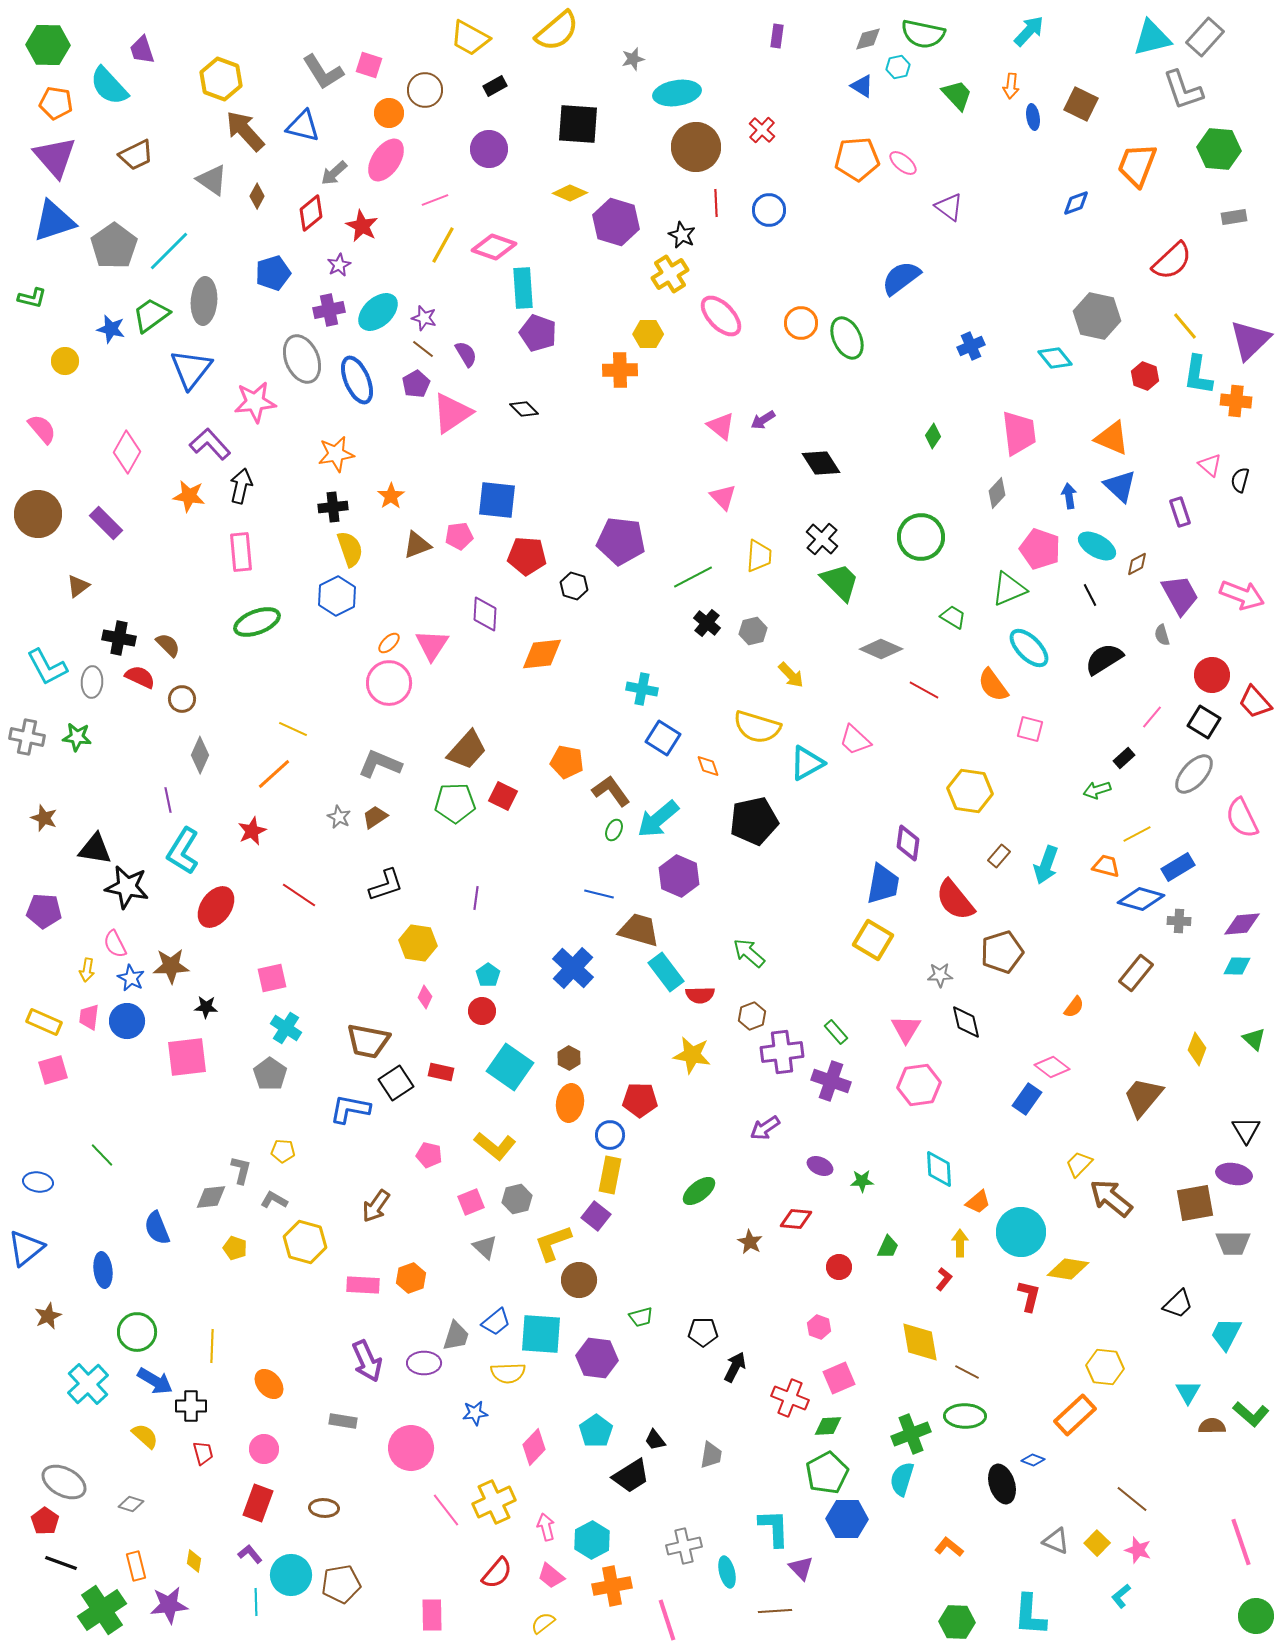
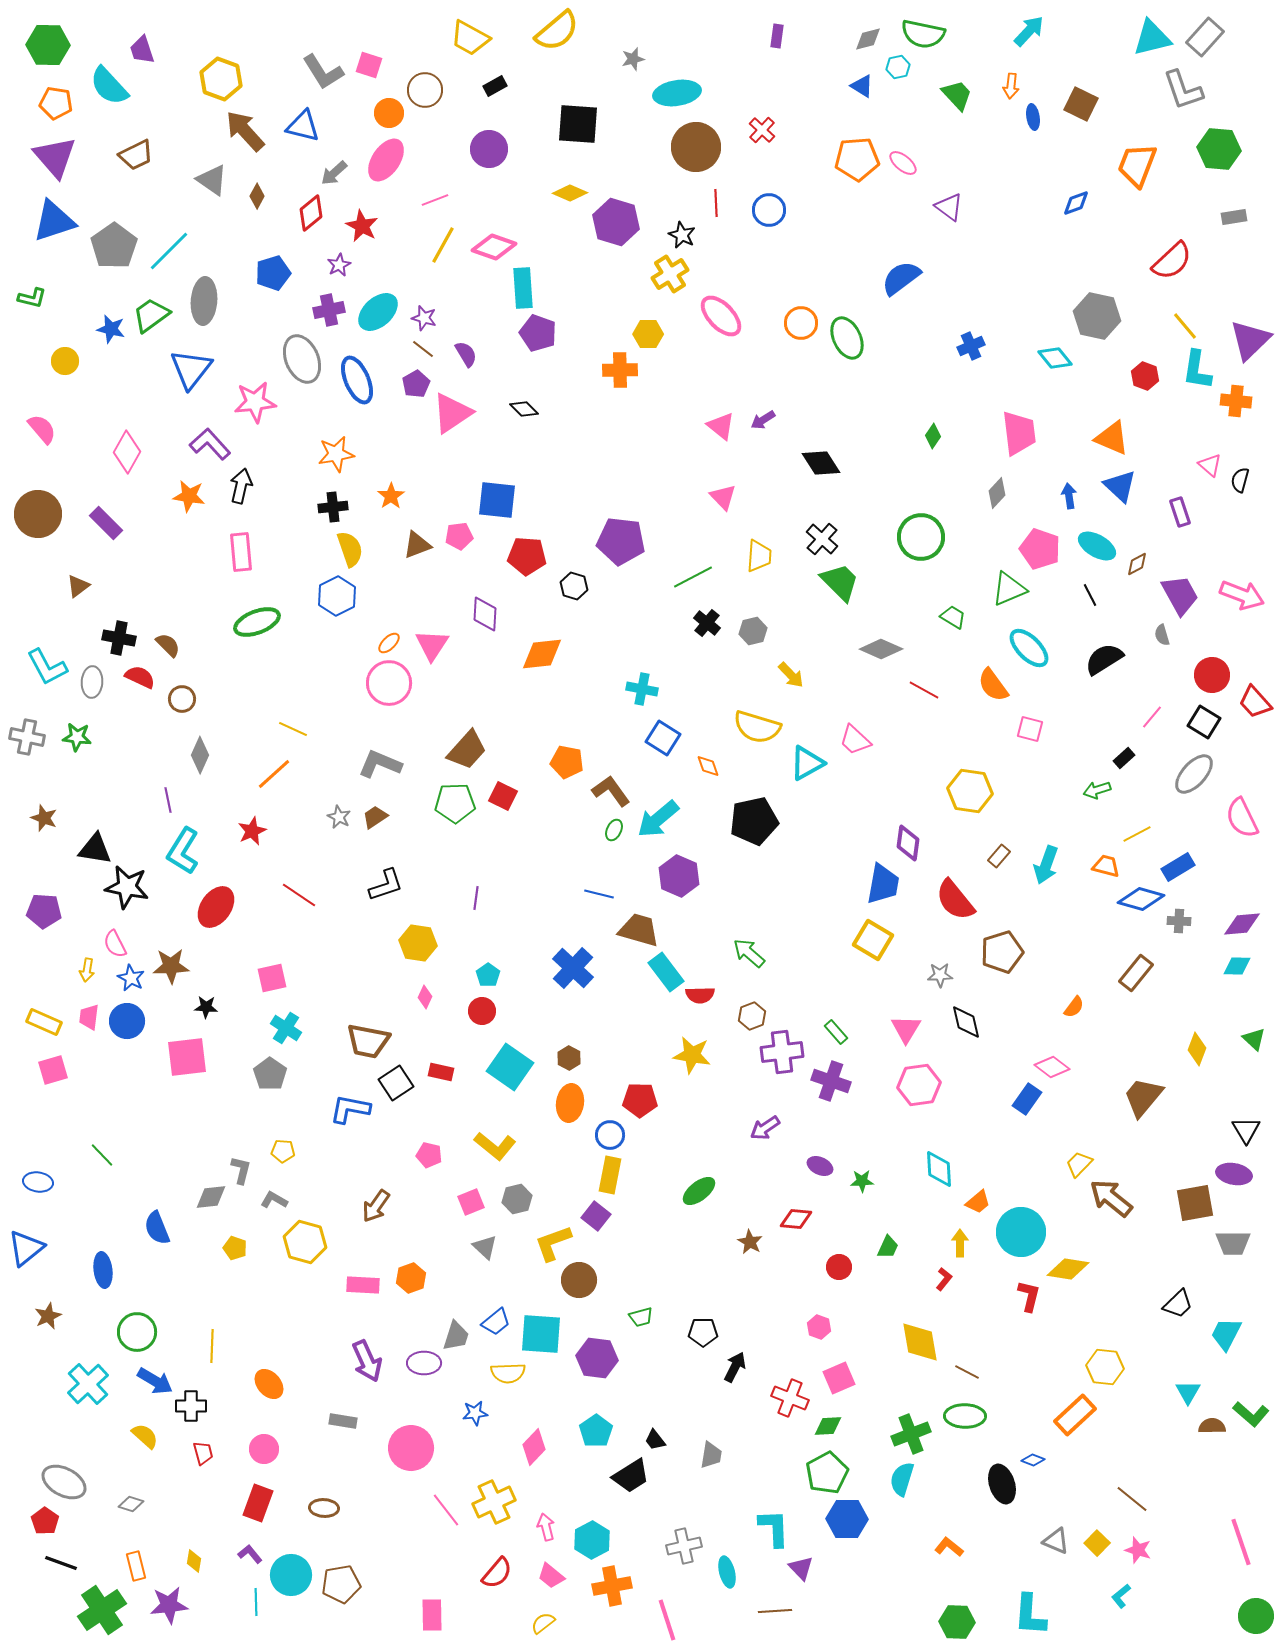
cyan L-shape at (1198, 375): moved 1 px left, 5 px up
